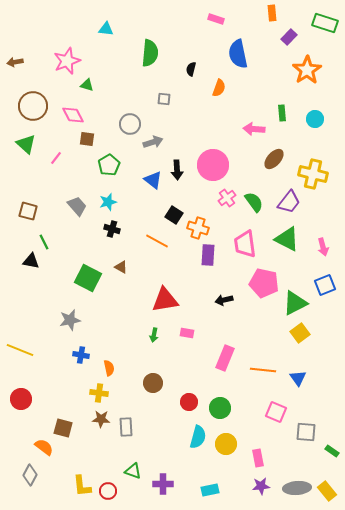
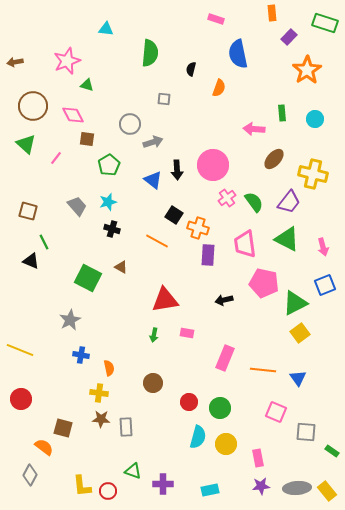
black triangle at (31, 261): rotated 12 degrees clockwise
gray star at (70, 320): rotated 15 degrees counterclockwise
